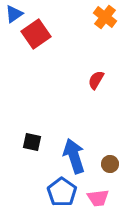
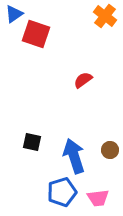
orange cross: moved 1 px up
red square: rotated 36 degrees counterclockwise
red semicircle: moved 13 px left; rotated 24 degrees clockwise
brown circle: moved 14 px up
blue pentagon: rotated 20 degrees clockwise
